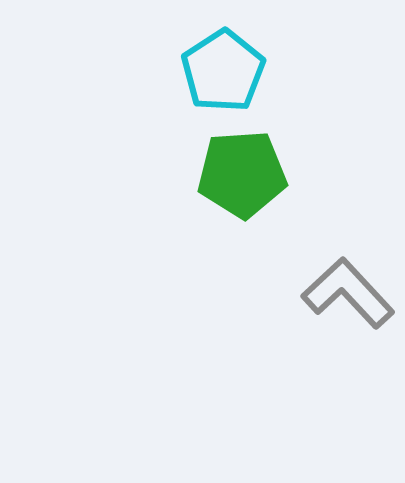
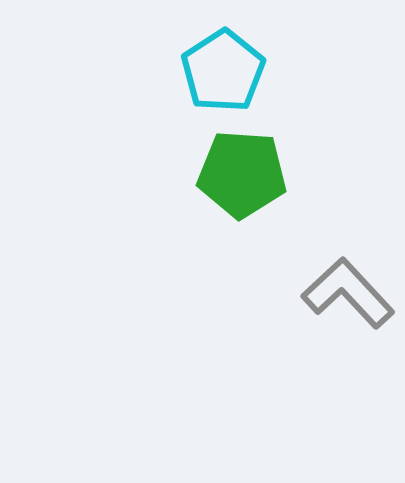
green pentagon: rotated 8 degrees clockwise
